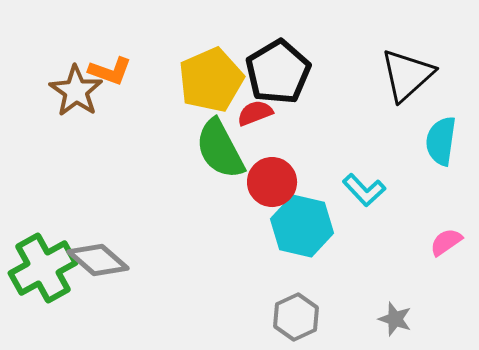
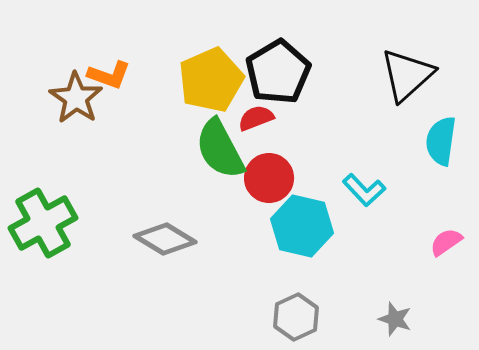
orange L-shape: moved 1 px left, 4 px down
brown star: moved 7 px down
red semicircle: moved 1 px right, 5 px down
red circle: moved 3 px left, 4 px up
gray diamond: moved 67 px right, 21 px up; rotated 10 degrees counterclockwise
green cross: moved 45 px up
